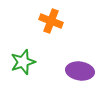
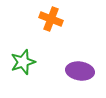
orange cross: moved 2 px up
